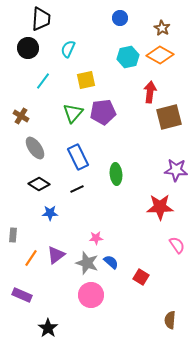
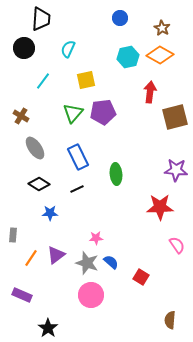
black circle: moved 4 px left
brown square: moved 6 px right
